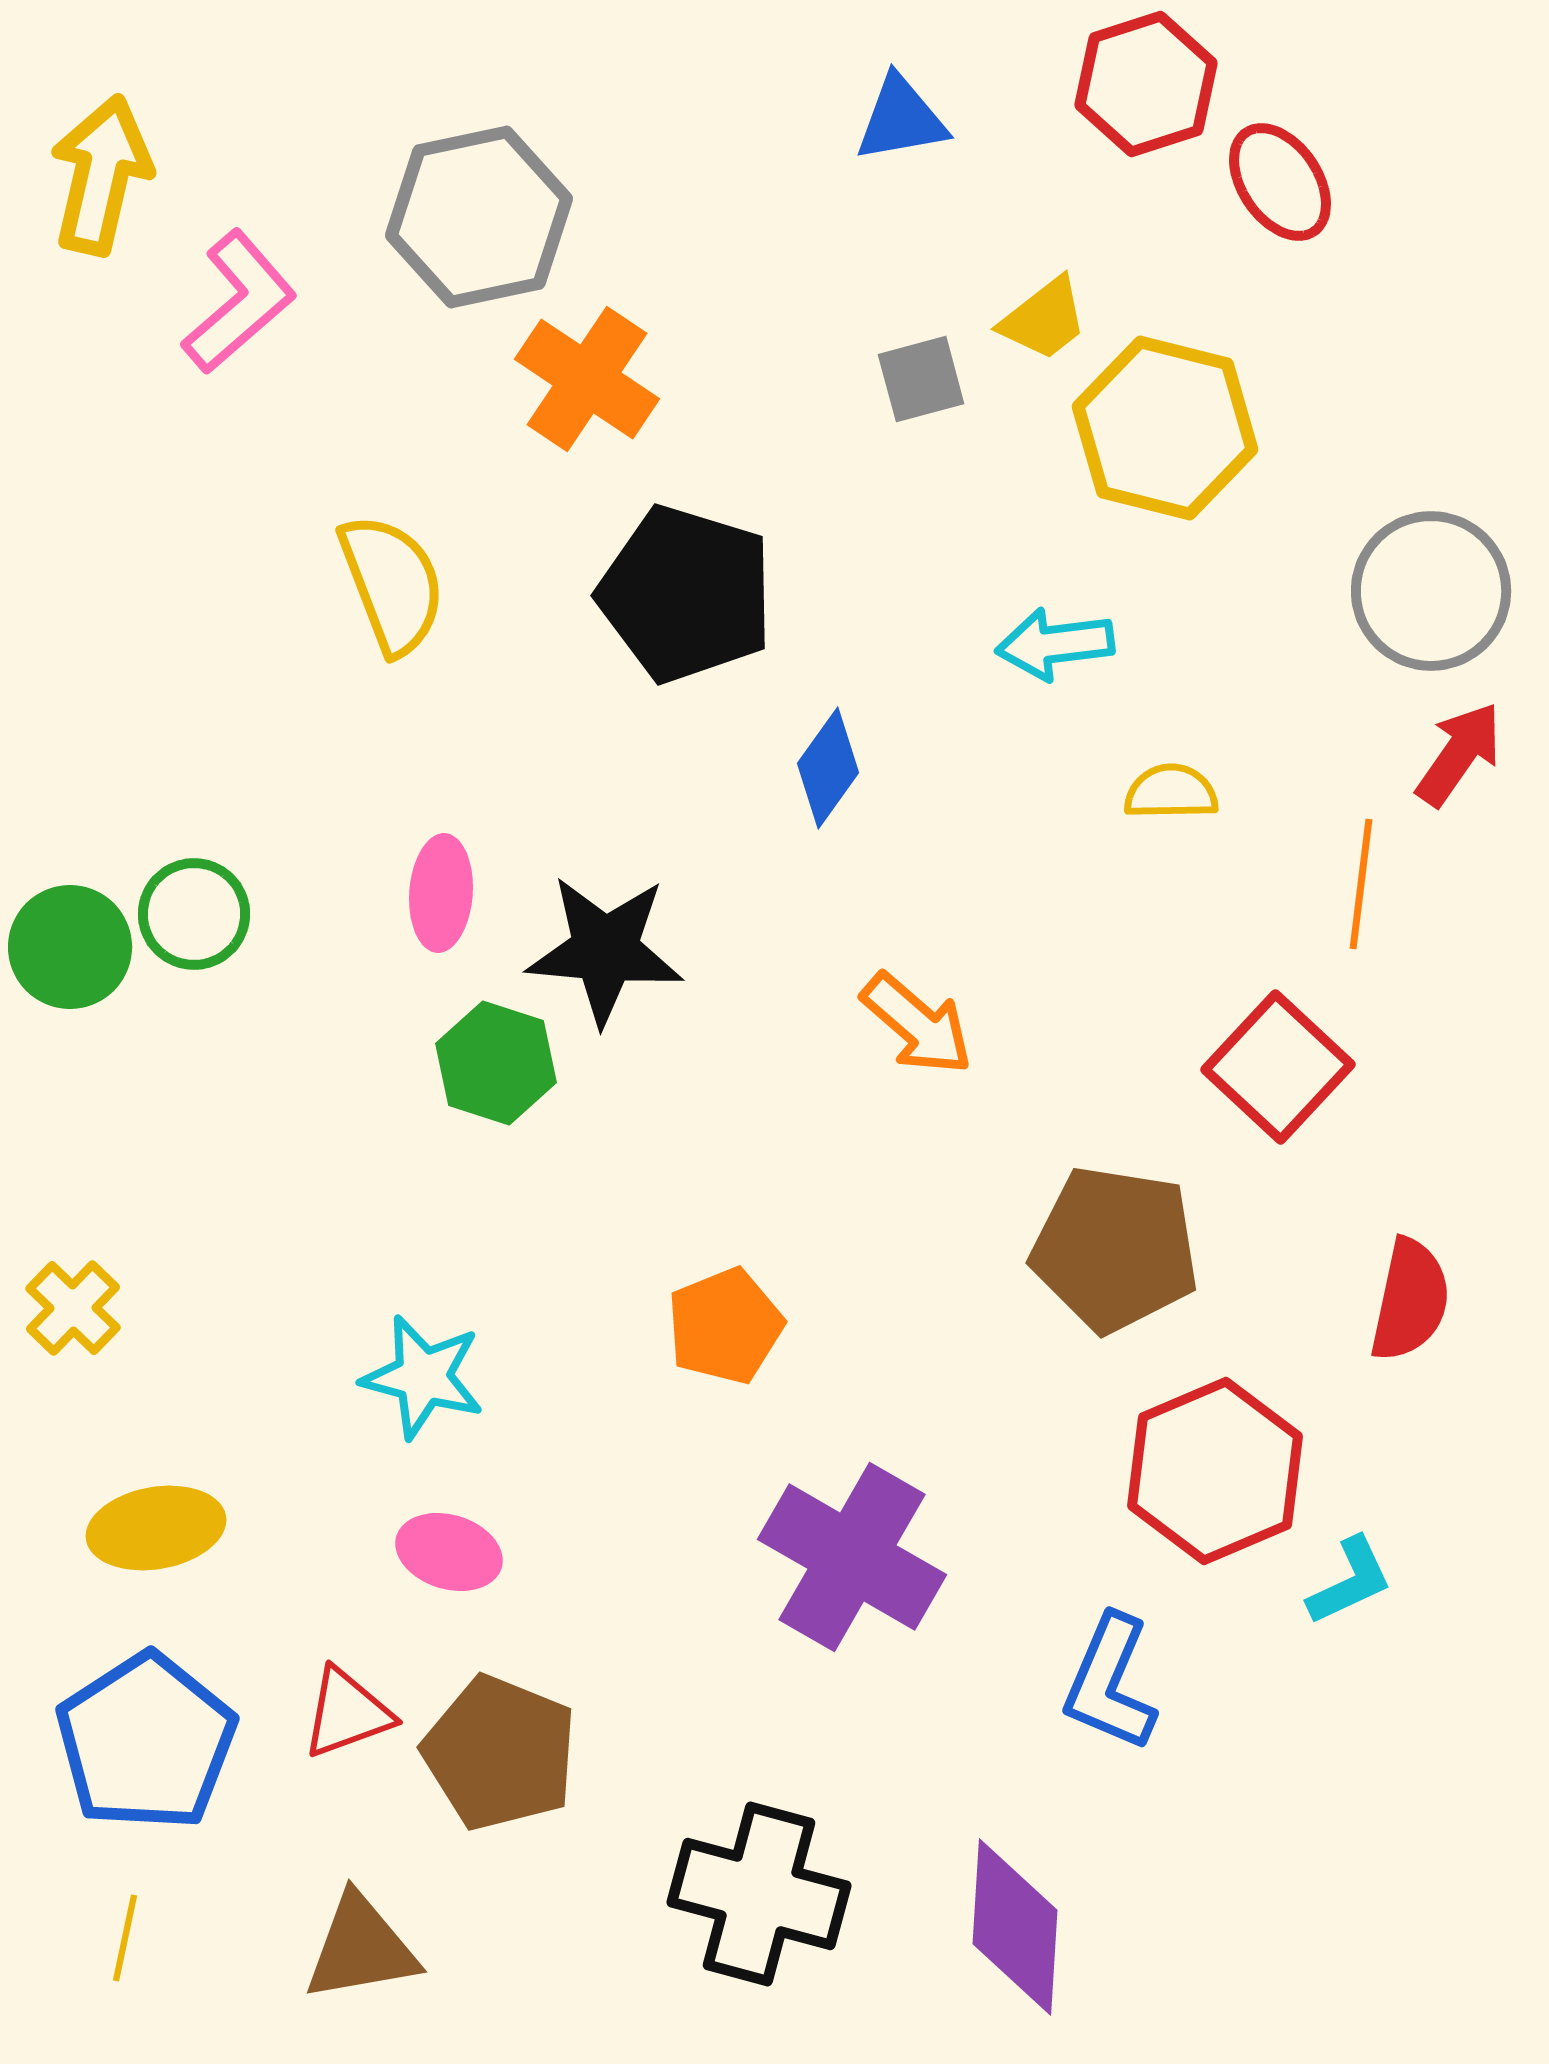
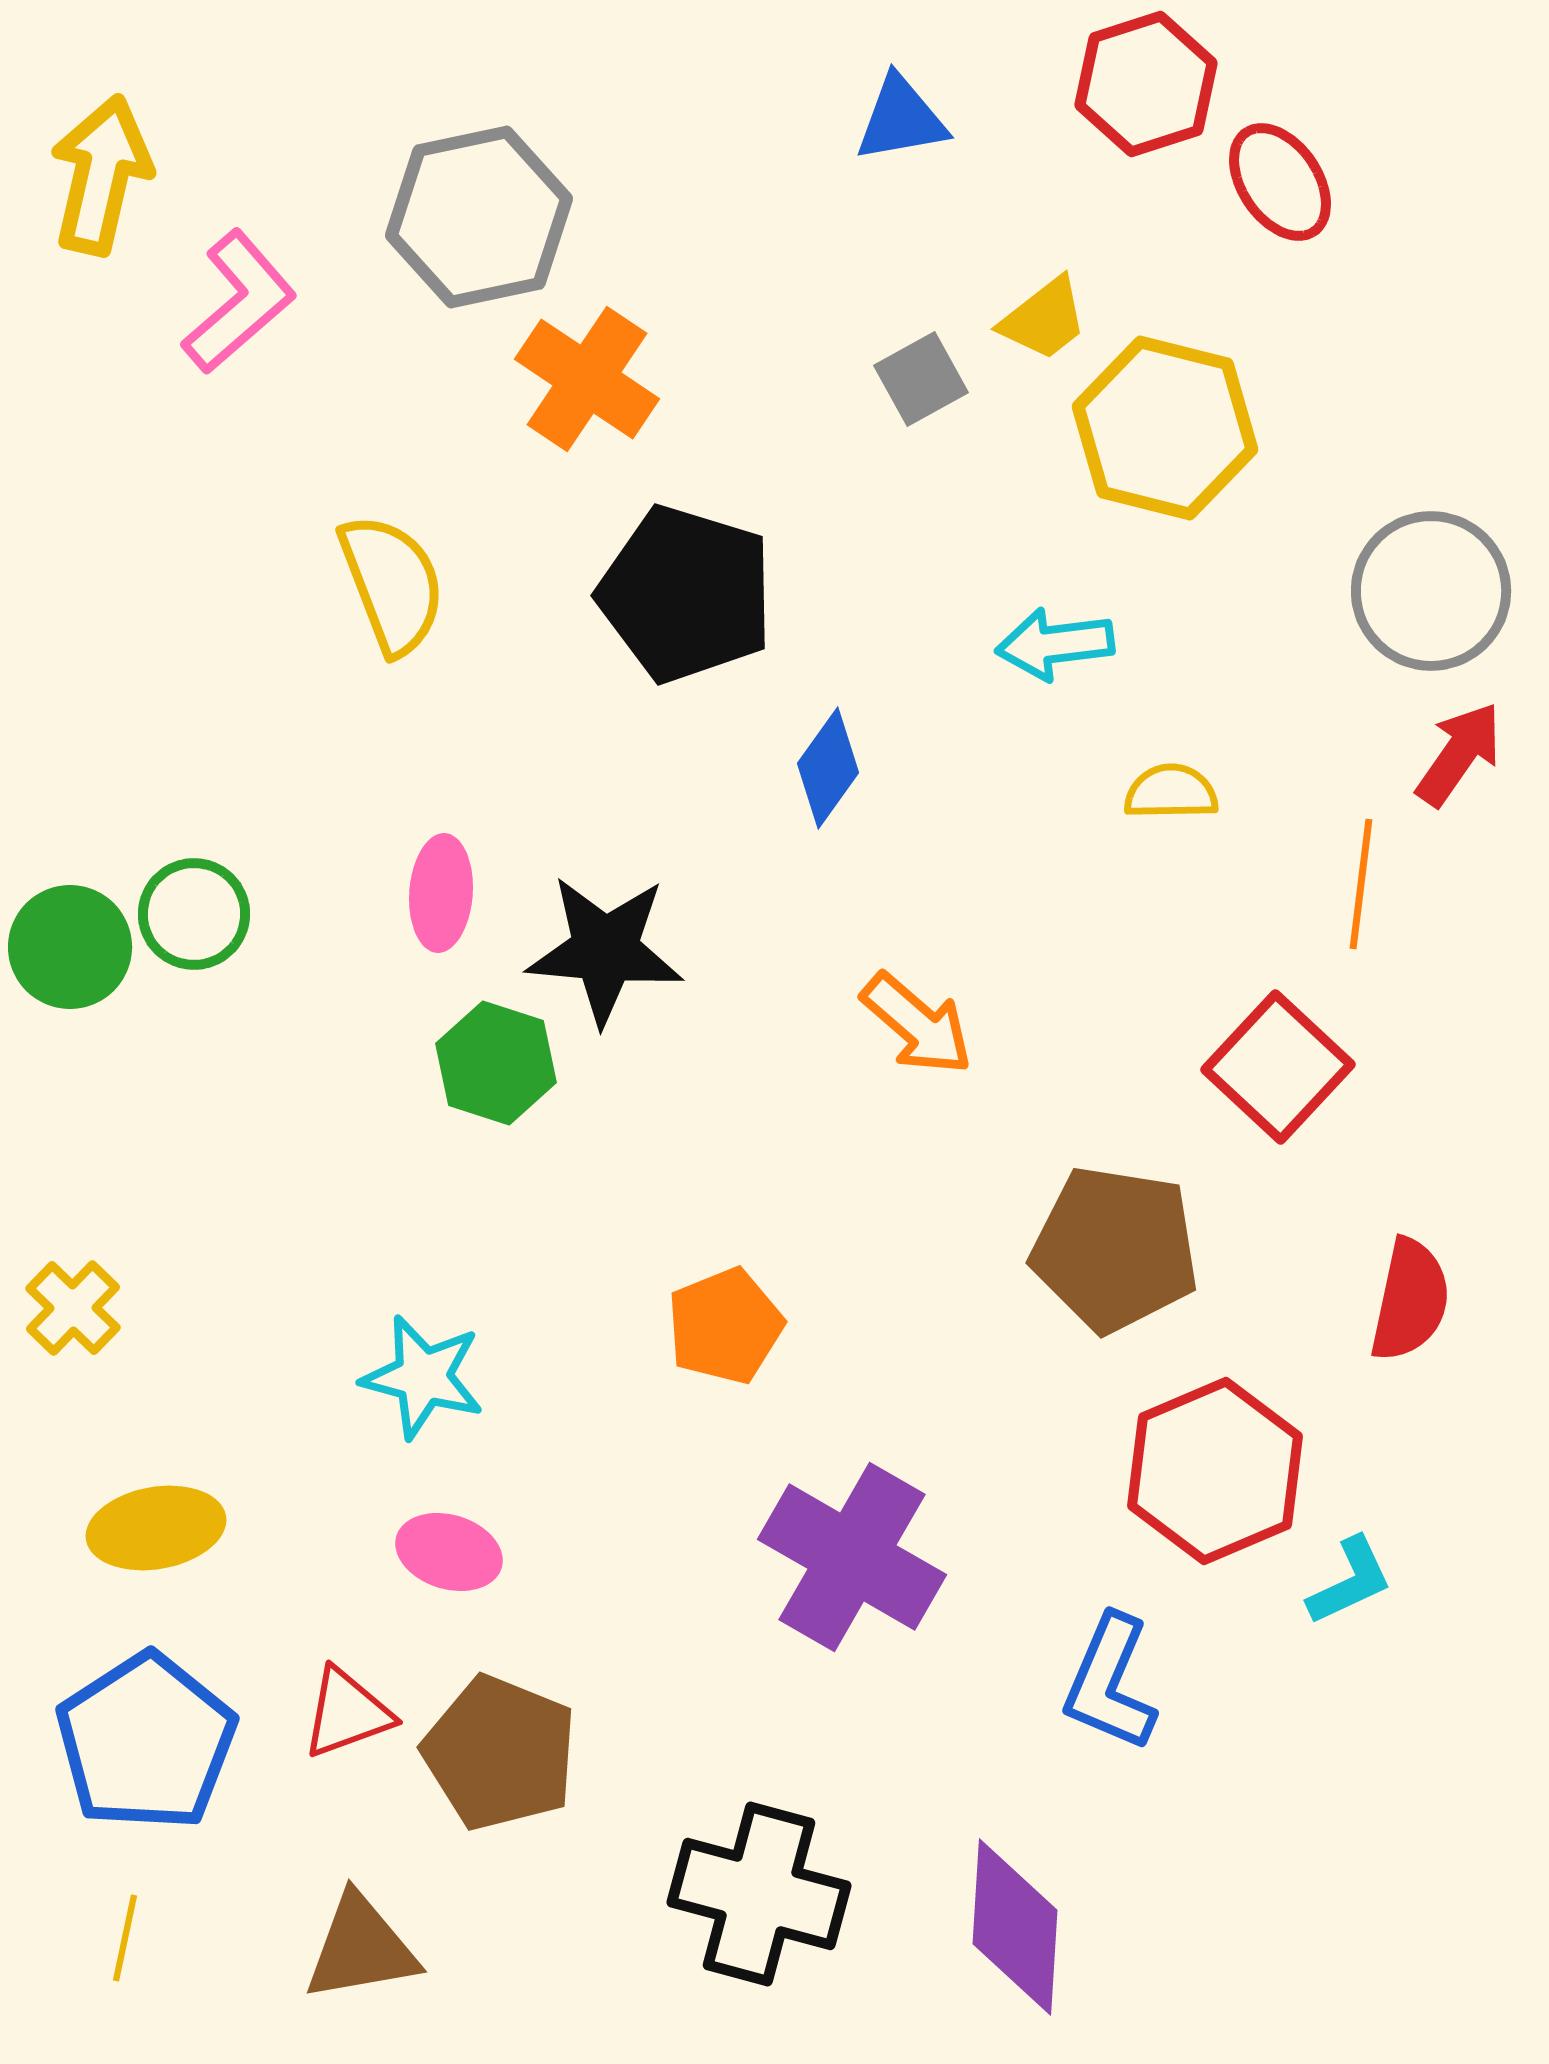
gray square at (921, 379): rotated 14 degrees counterclockwise
